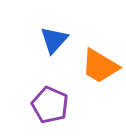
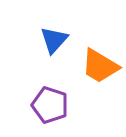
purple pentagon: rotated 6 degrees counterclockwise
